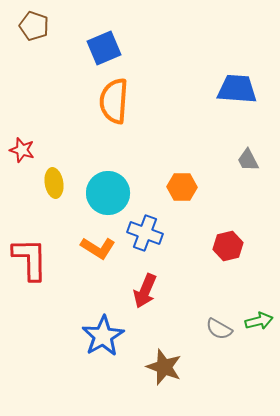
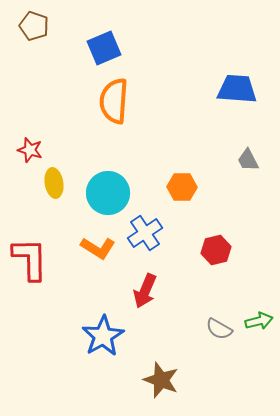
red star: moved 8 px right
blue cross: rotated 36 degrees clockwise
red hexagon: moved 12 px left, 4 px down
brown star: moved 3 px left, 13 px down
